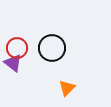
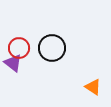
red circle: moved 2 px right
orange triangle: moved 26 px right, 1 px up; rotated 42 degrees counterclockwise
